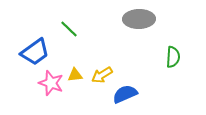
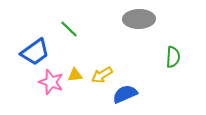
pink star: moved 1 px up
